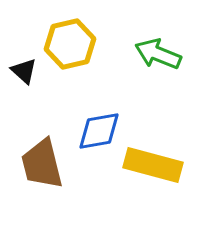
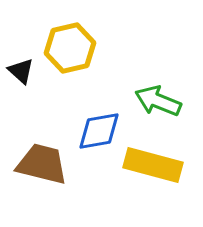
yellow hexagon: moved 4 px down
green arrow: moved 47 px down
black triangle: moved 3 px left
brown trapezoid: rotated 118 degrees clockwise
